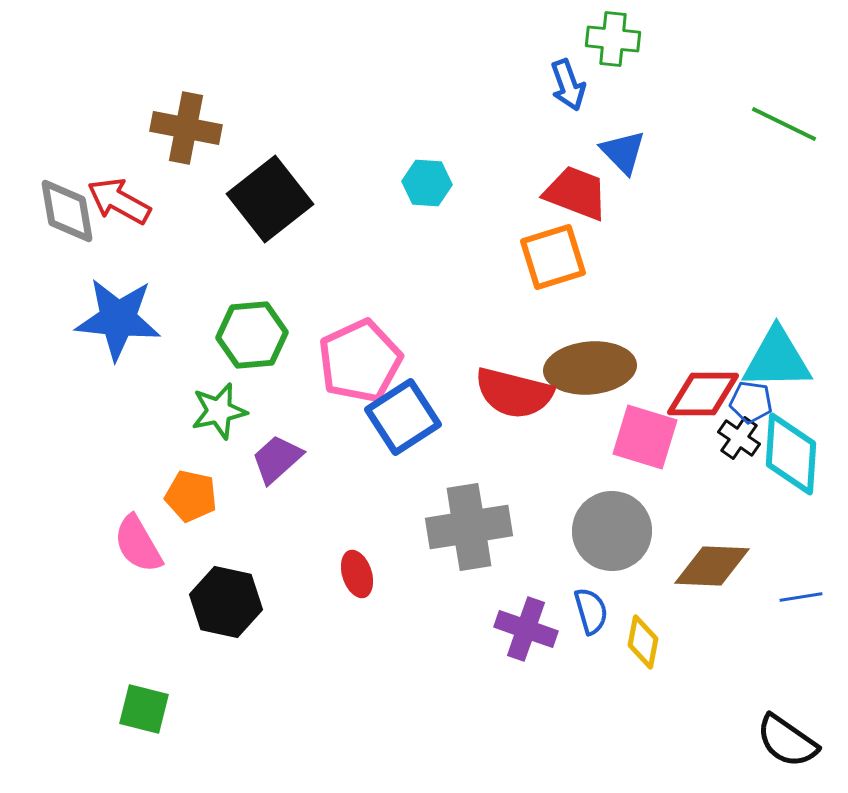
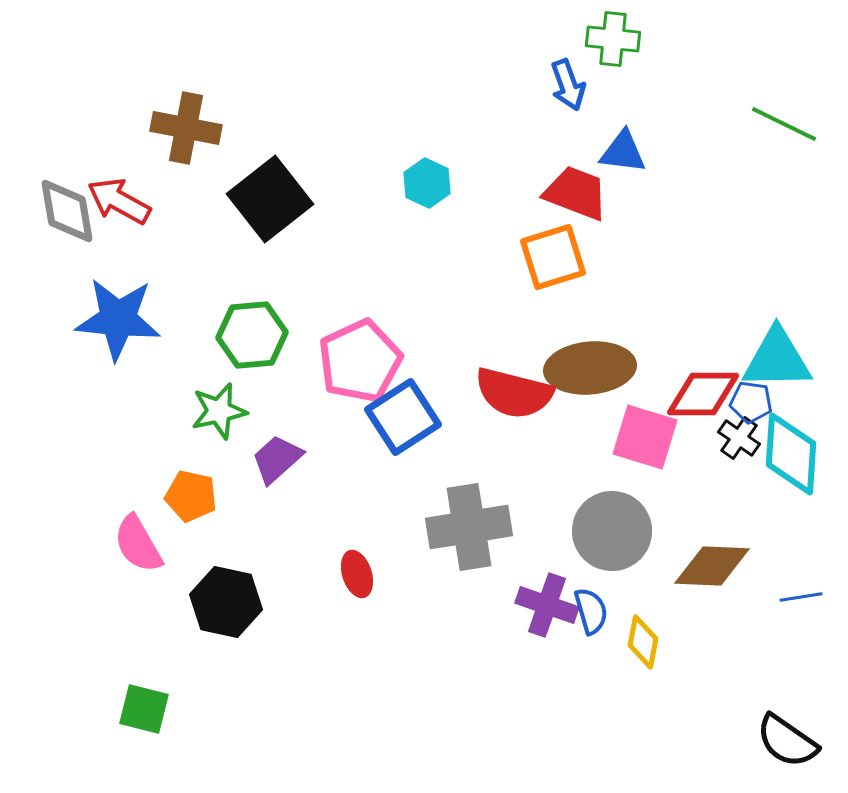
blue triangle: rotated 39 degrees counterclockwise
cyan hexagon: rotated 21 degrees clockwise
purple cross: moved 21 px right, 24 px up
